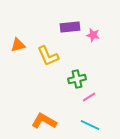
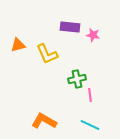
purple rectangle: rotated 12 degrees clockwise
yellow L-shape: moved 1 px left, 2 px up
pink line: moved 1 px right, 2 px up; rotated 64 degrees counterclockwise
